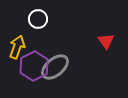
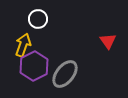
red triangle: moved 2 px right
yellow arrow: moved 6 px right, 2 px up
gray ellipse: moved 10 px right, 7 px down; rotated 12 degrees counterclockwise
